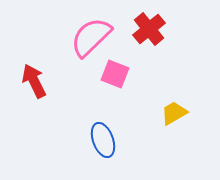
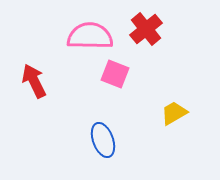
red cross: moved 3 px left
pink semicircle: moved 1 px left, 1 px up; rotated 45 degrees clockwise
